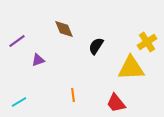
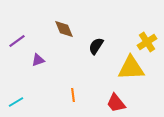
cyan line: moved 3 px left
